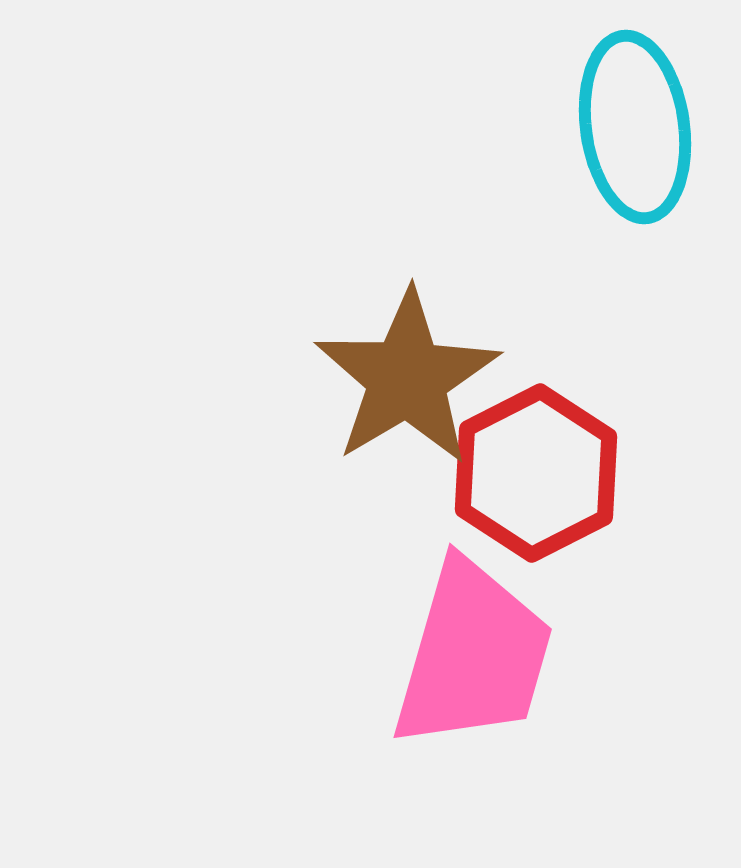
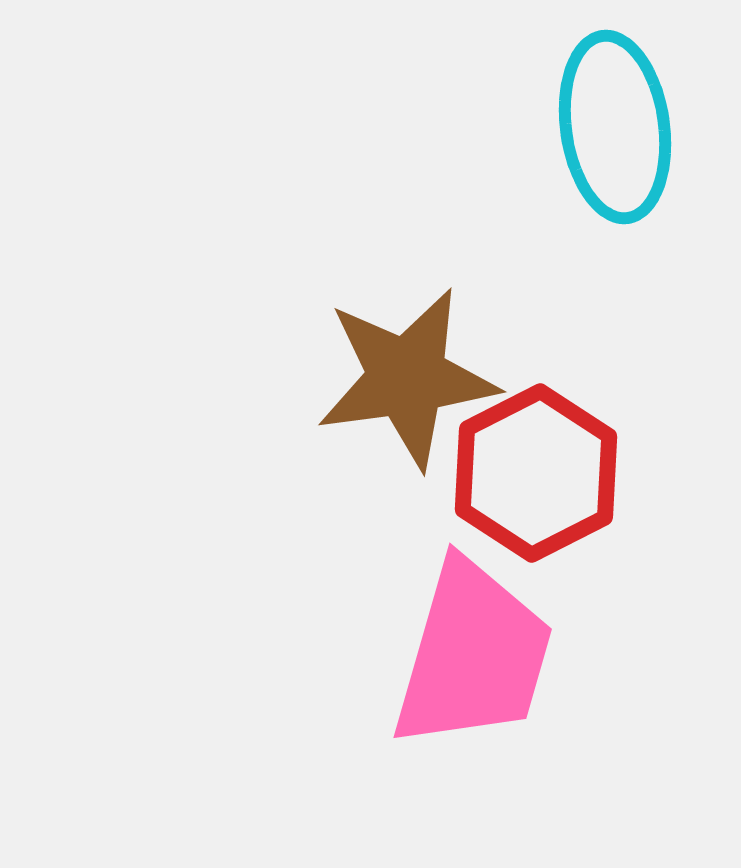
cyan ellipse: moved 20 px left
brown star: rotated 23 degrees clockwise
